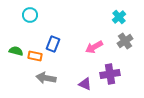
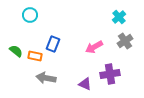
green semicircle: rotated 24 degrees clockwise
